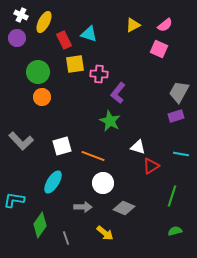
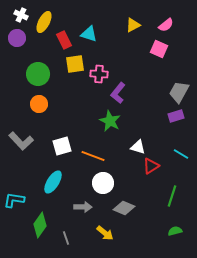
pink semicircle: moved 1 px right
green circle: moved 2 px down
orange circle: moved 3 px left, 7 px down
cyan line: rotated 21 degrees clockwise
